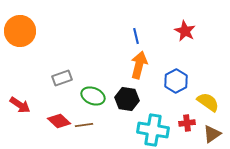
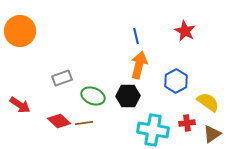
black hexagon: moved 1 px right, 3 px up; rotated 10 degrees counterclockwise
brown line: moved 2 px up
